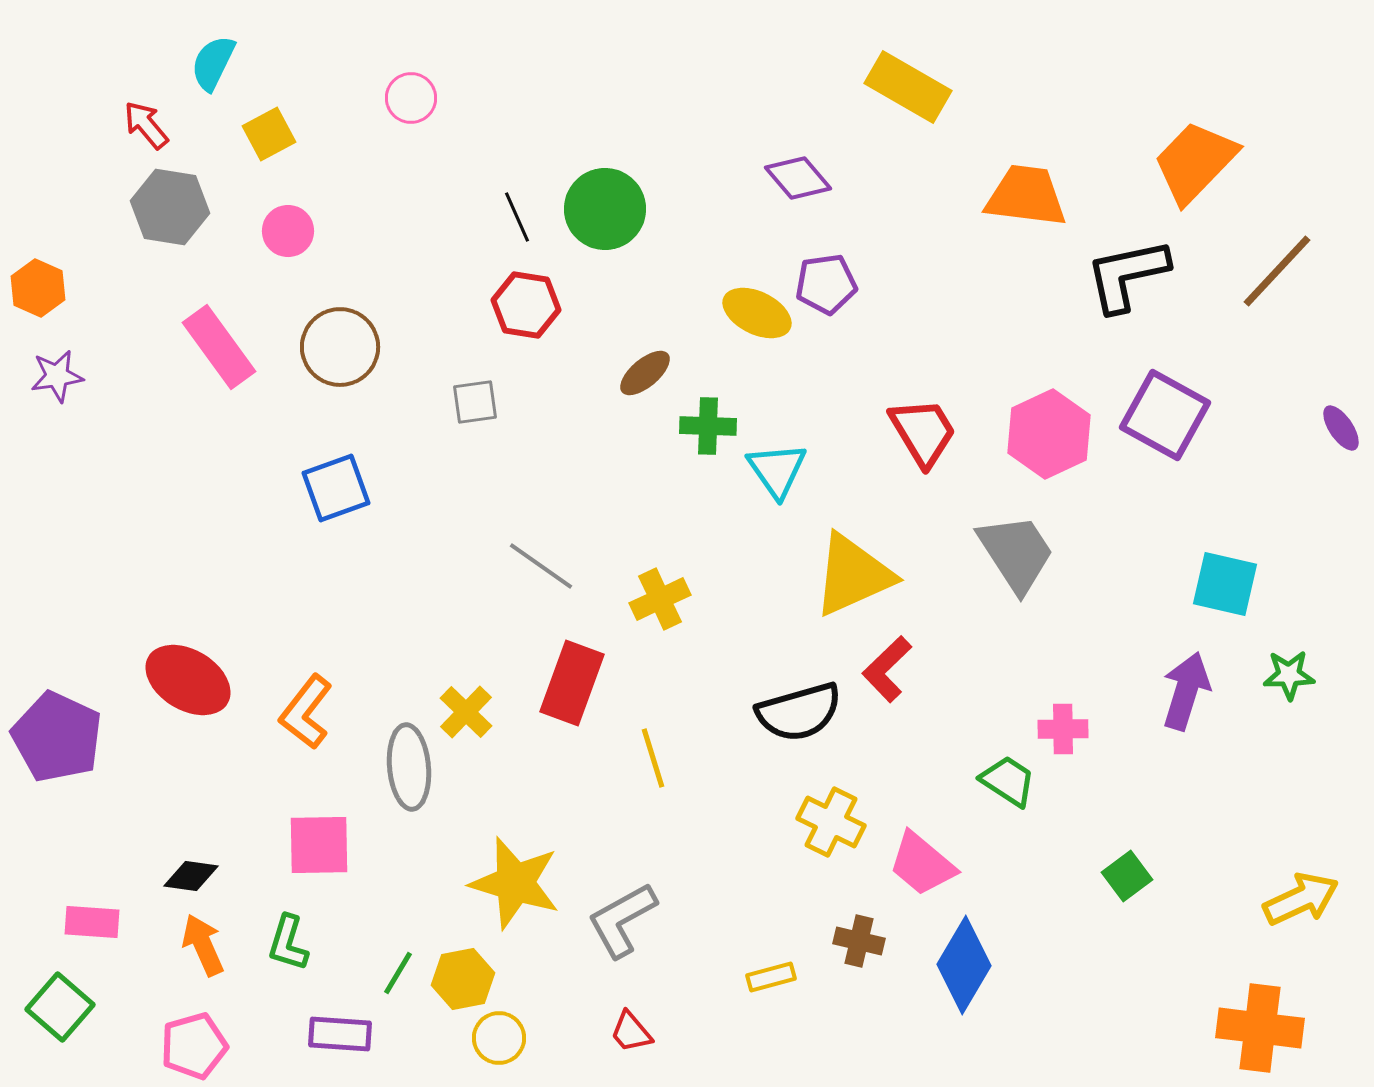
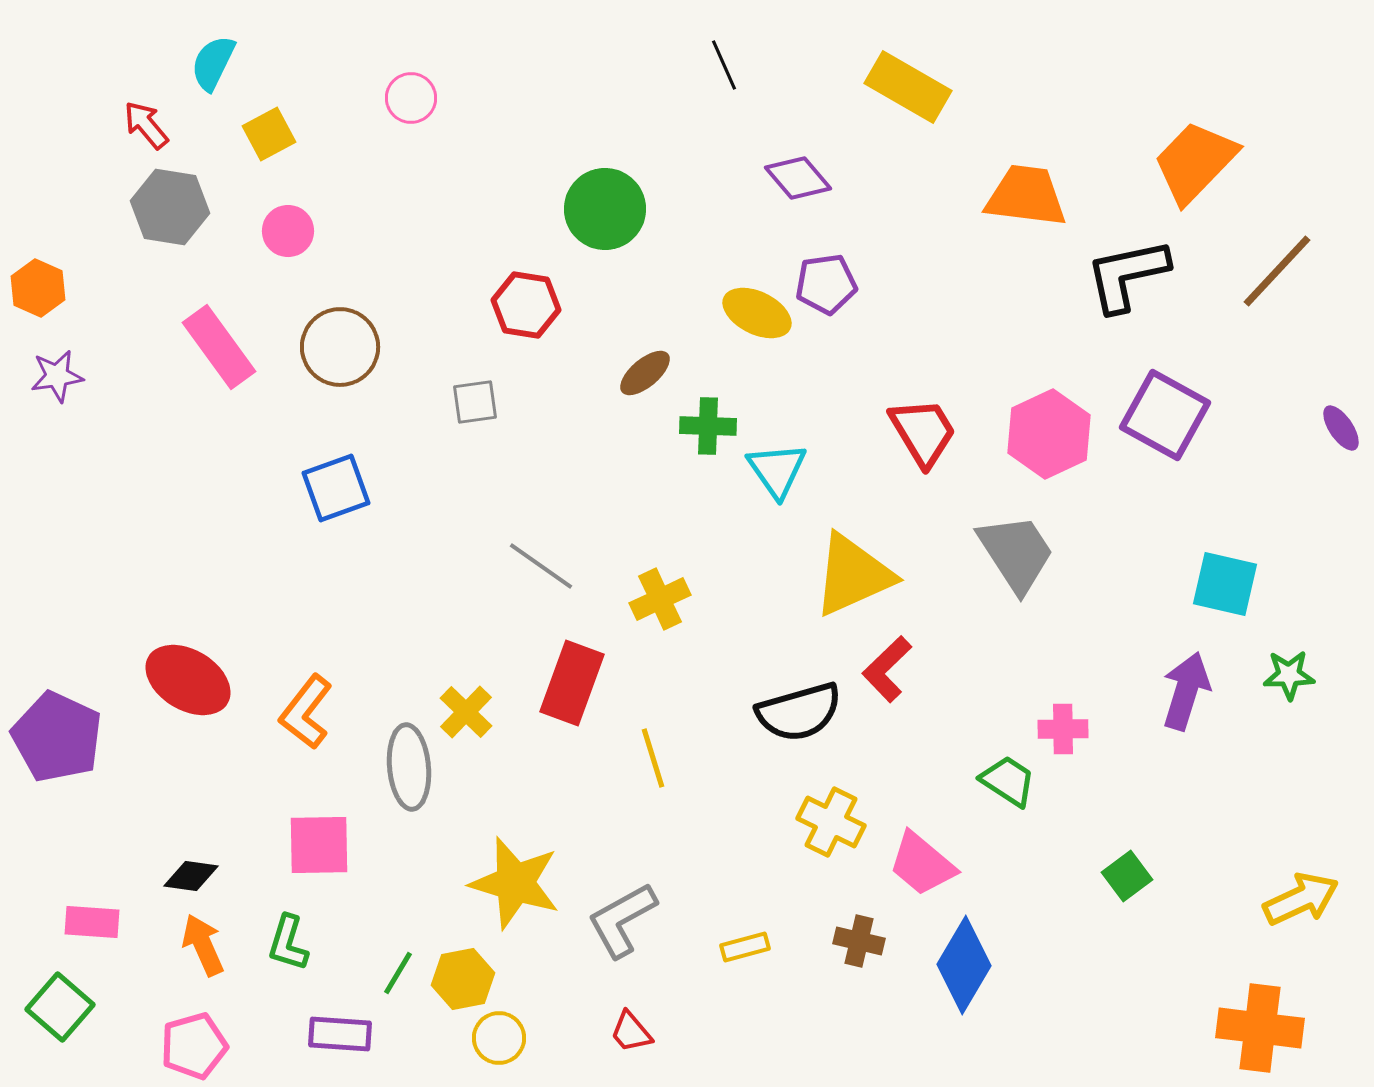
black line at (517, 217): moved 207 px right, 152 px up
yellow rectangle at (771, 977): moved 26 px left, 30 px up
